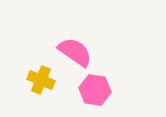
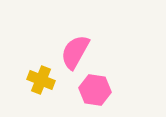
pink semicircle: rotated 96 degrees counterclockwise
